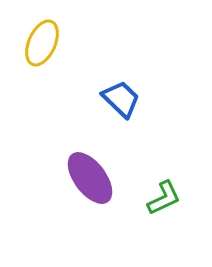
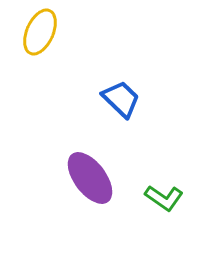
yellow ellipse: moved 2 px left, 11 px up
green L-shape: rotated 60 degrees clockwise
